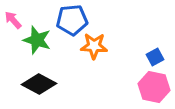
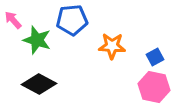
orange star: moved 18 px right
